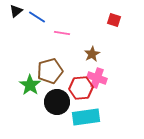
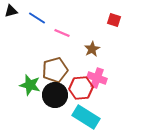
black triangle: moved 5 px left; rotated 24 degrees clockwise
blue line: moved 1 px down
pink line: rotated 14 degrees clockwise
brown star: moved 5 px up
brown pentagon: moved 5 px right, 1 px up
green star: rotated 20 degrees counterclockwise
black circle: moved 2 px left, 7 px up
cyan rectangle: rotated 40 degrees clockwise
